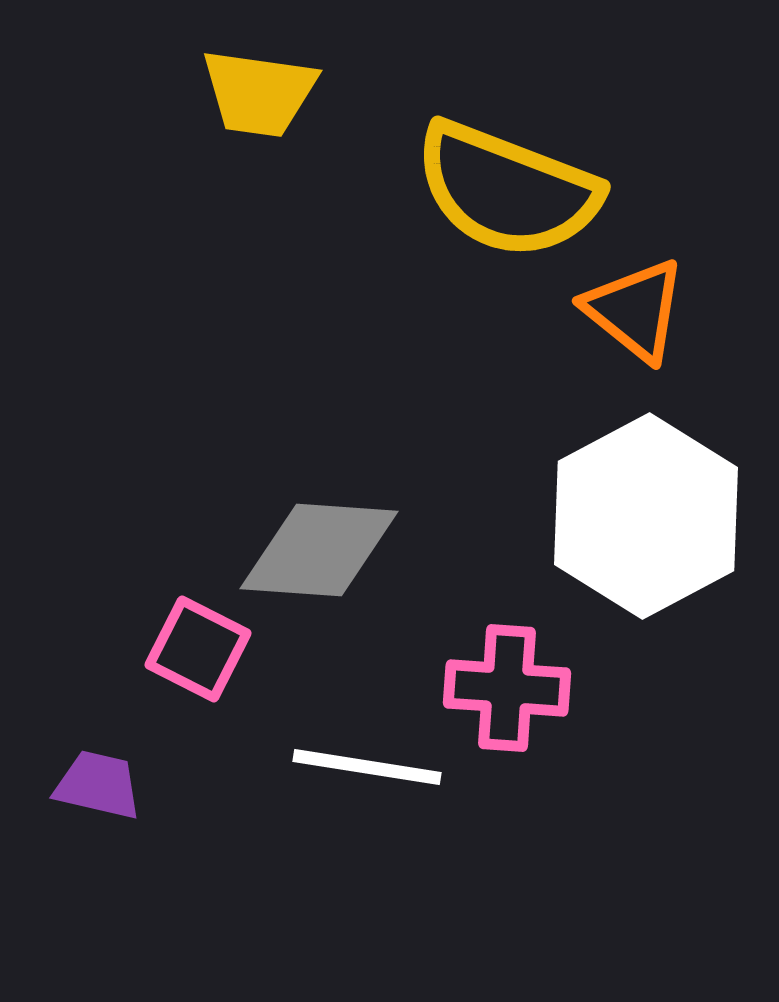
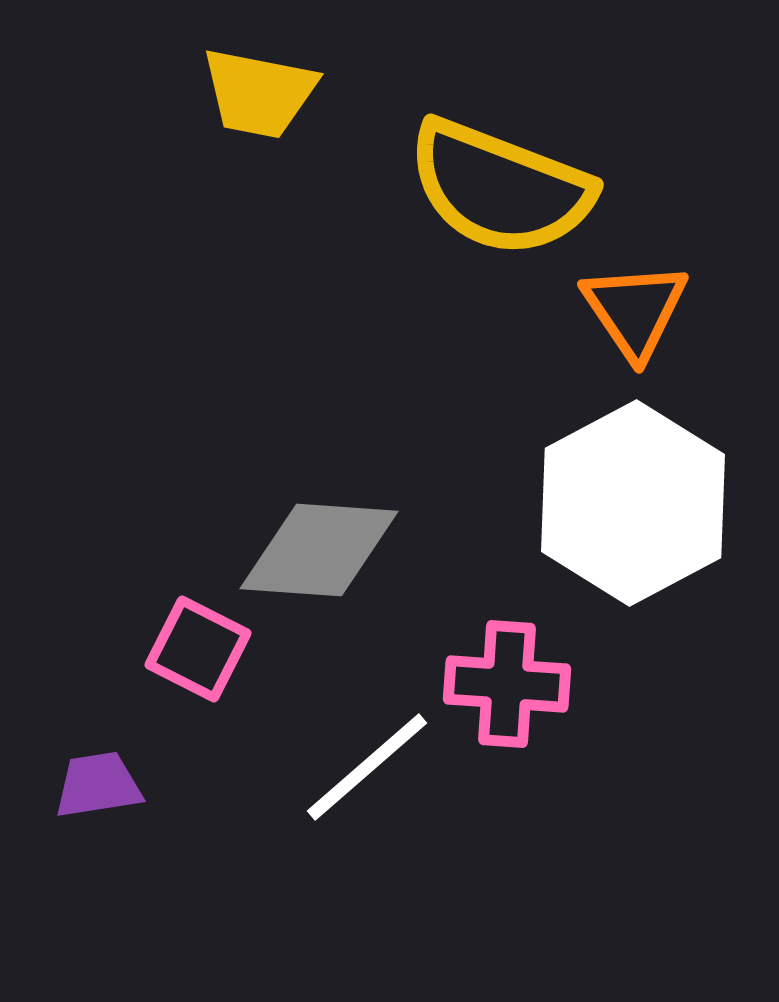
yellow trapezoid: rotated 3 degrees clockwise
yellow semicircle: moved 7 px left, 2 px up
orange triangle: rotated 17 degrees clockwise
white hexagon: moved 13 px left, 13 px up
pink cross: moved 4 px up
white line: rotated 50 degrees counterclockwise
purple trapezoid: rotated 22 degrees counterclockwise
